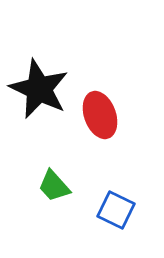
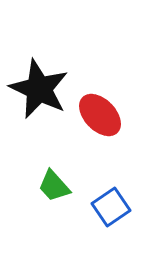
red ellipse: rotated 24 degrees counterclockwise
blue square: moved 5 px left, 3 px up; rotated 30 degrees clockwise
